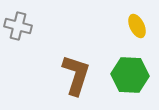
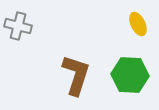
yellow ellipse: moved 1 px right, 2 px up
